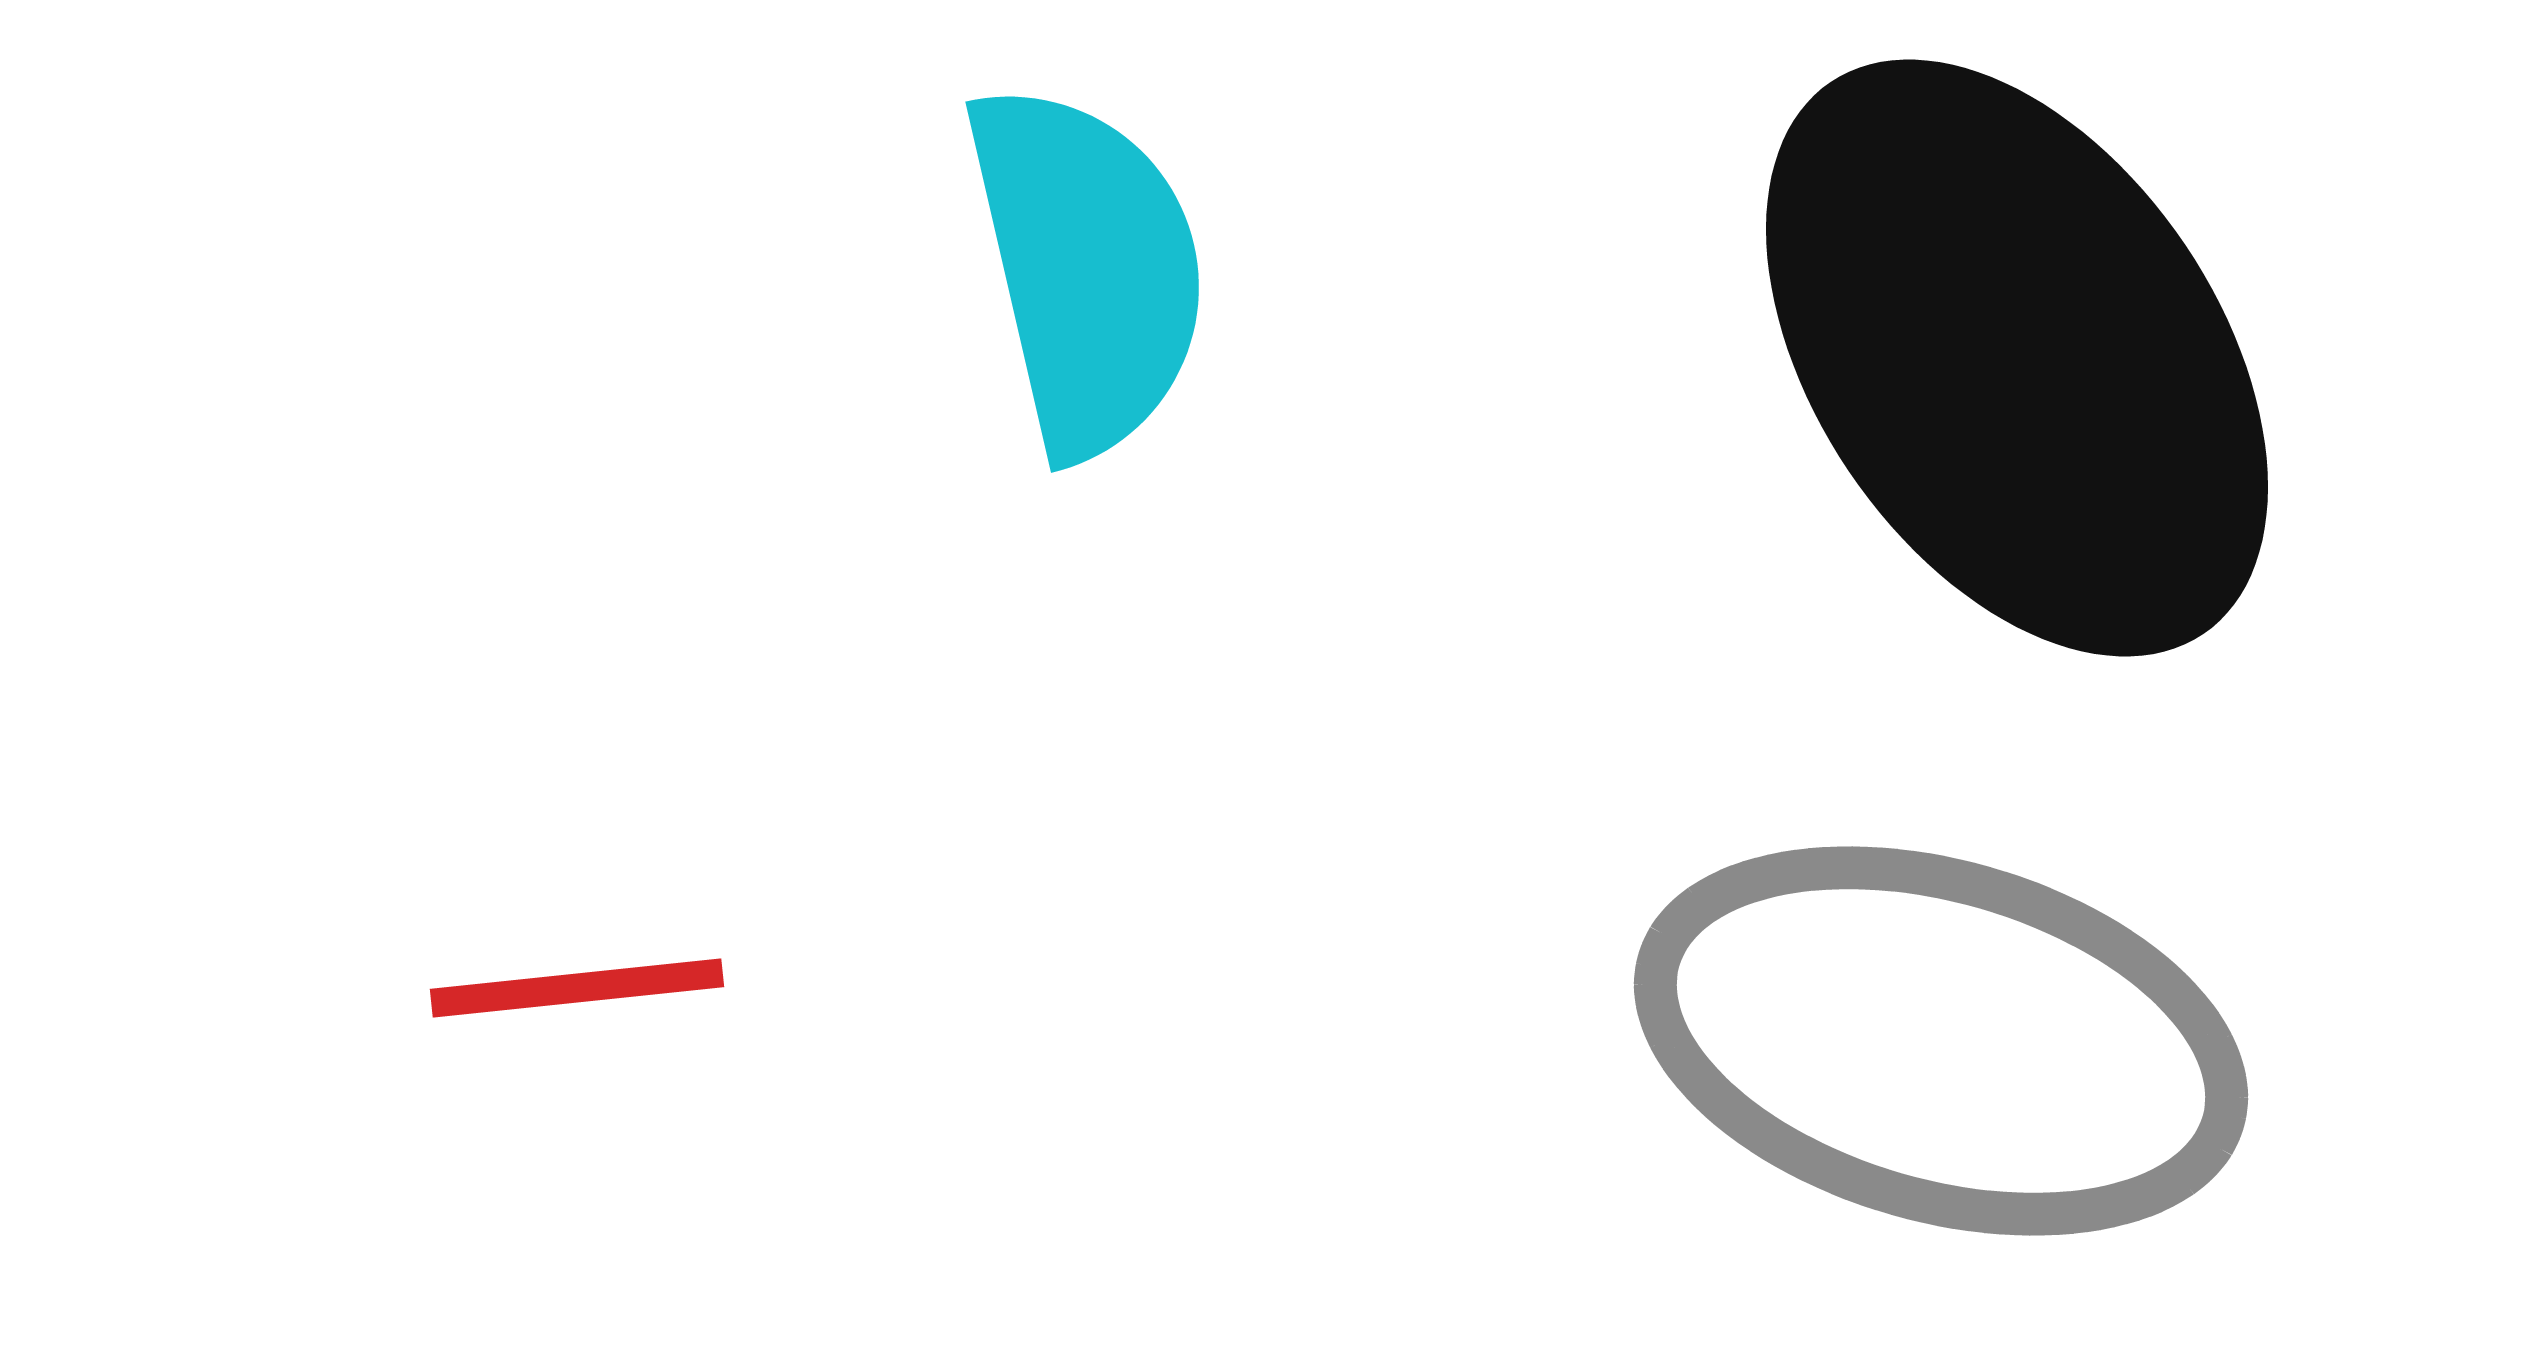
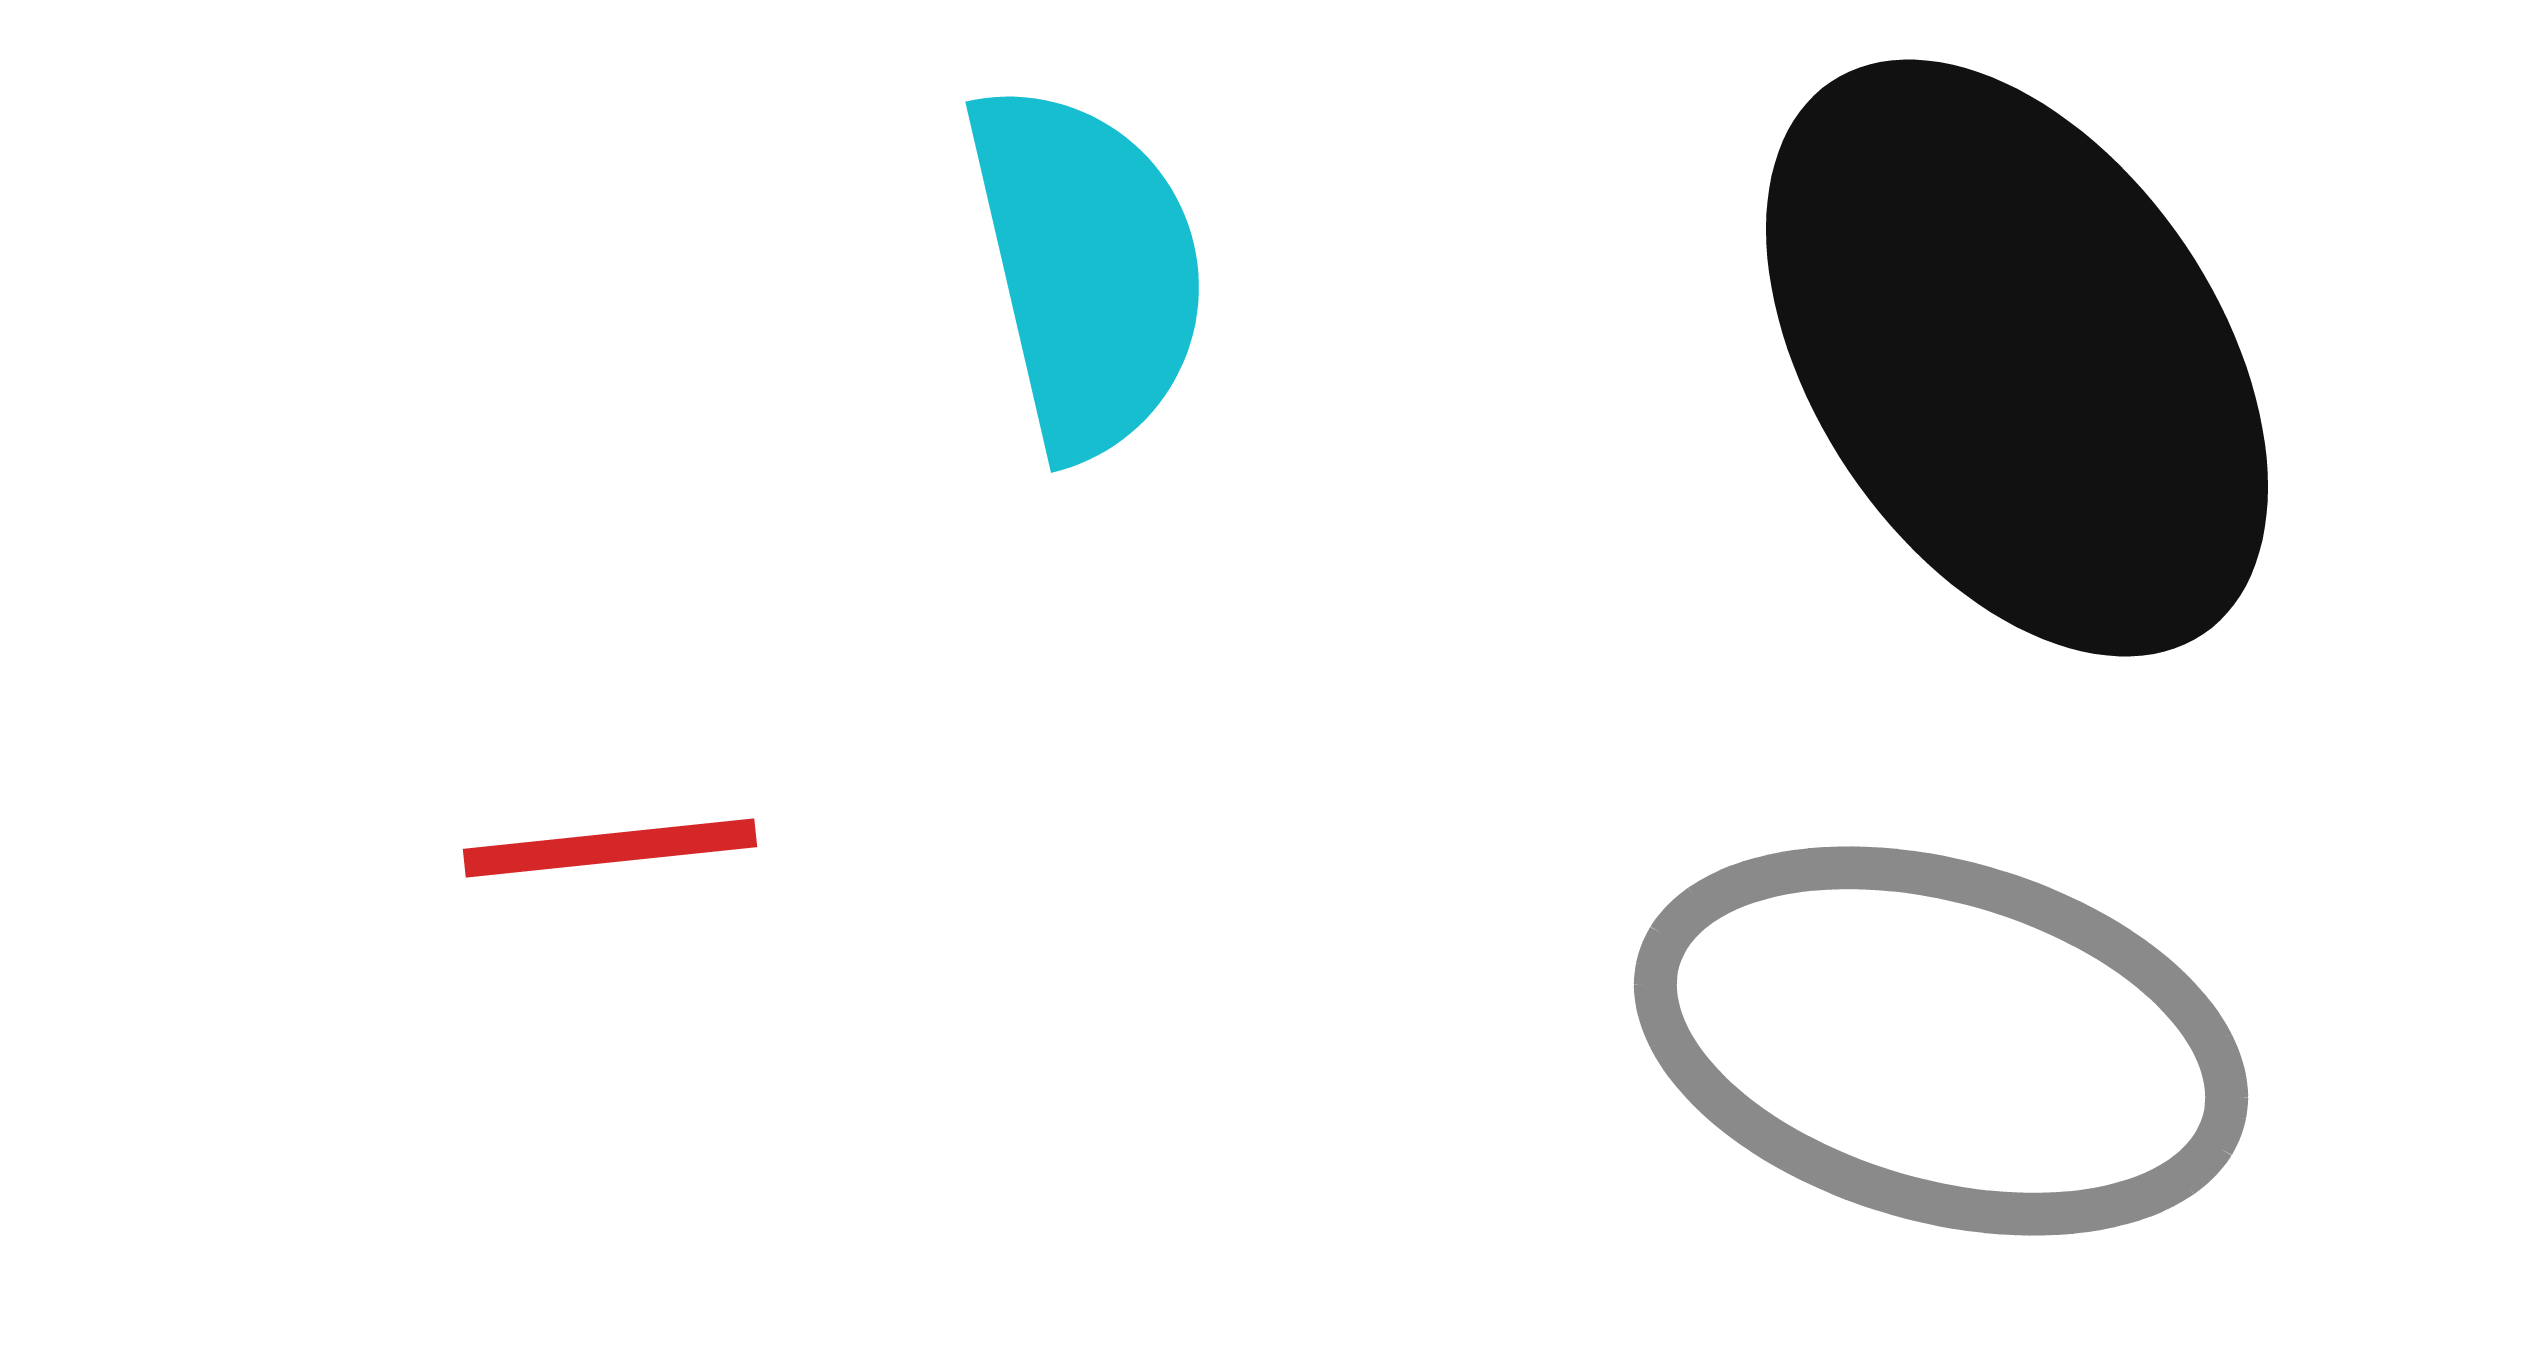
red line: moved 33 px right, 140 px up
